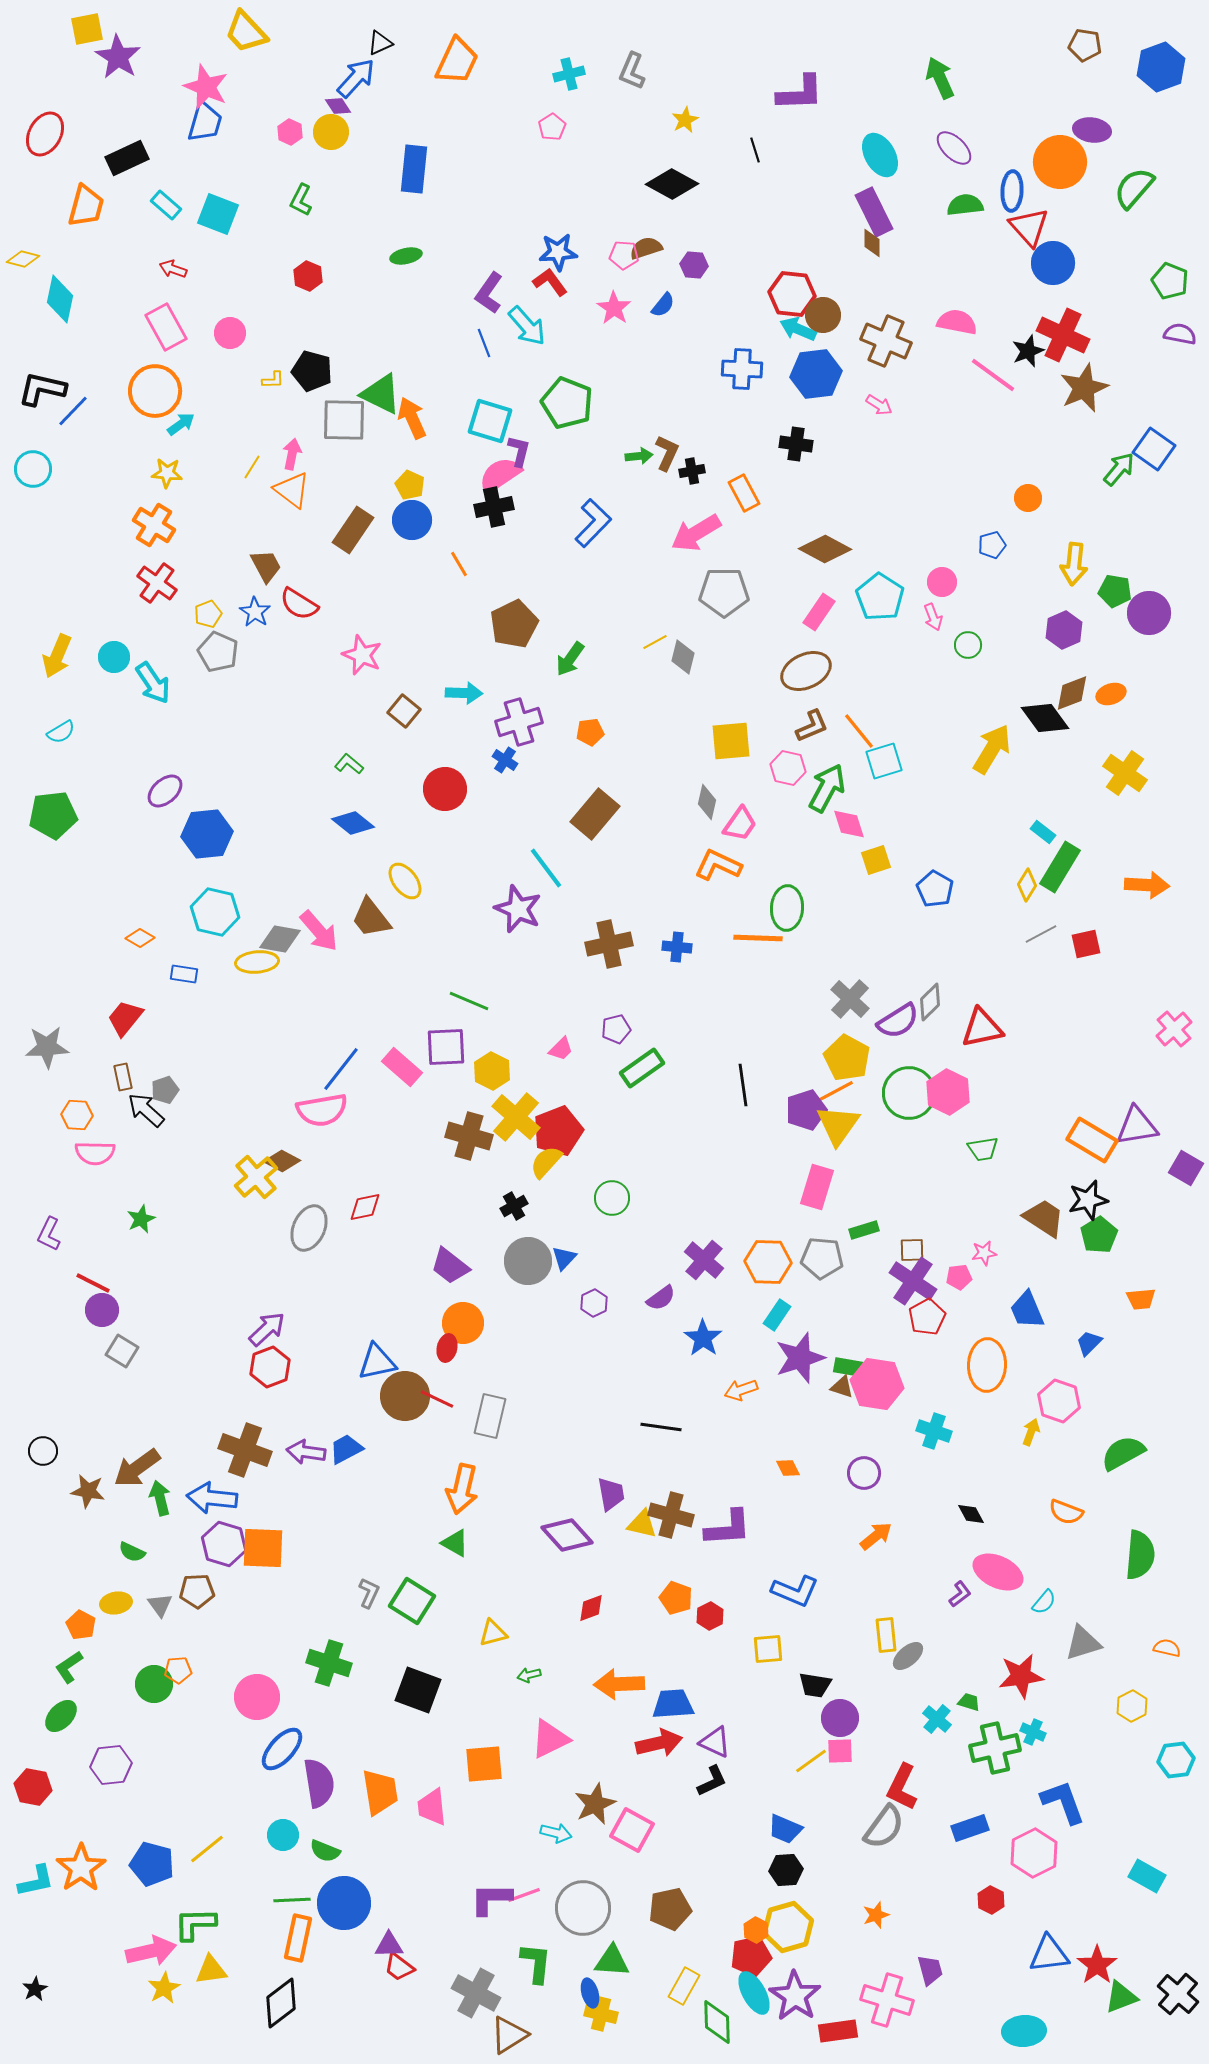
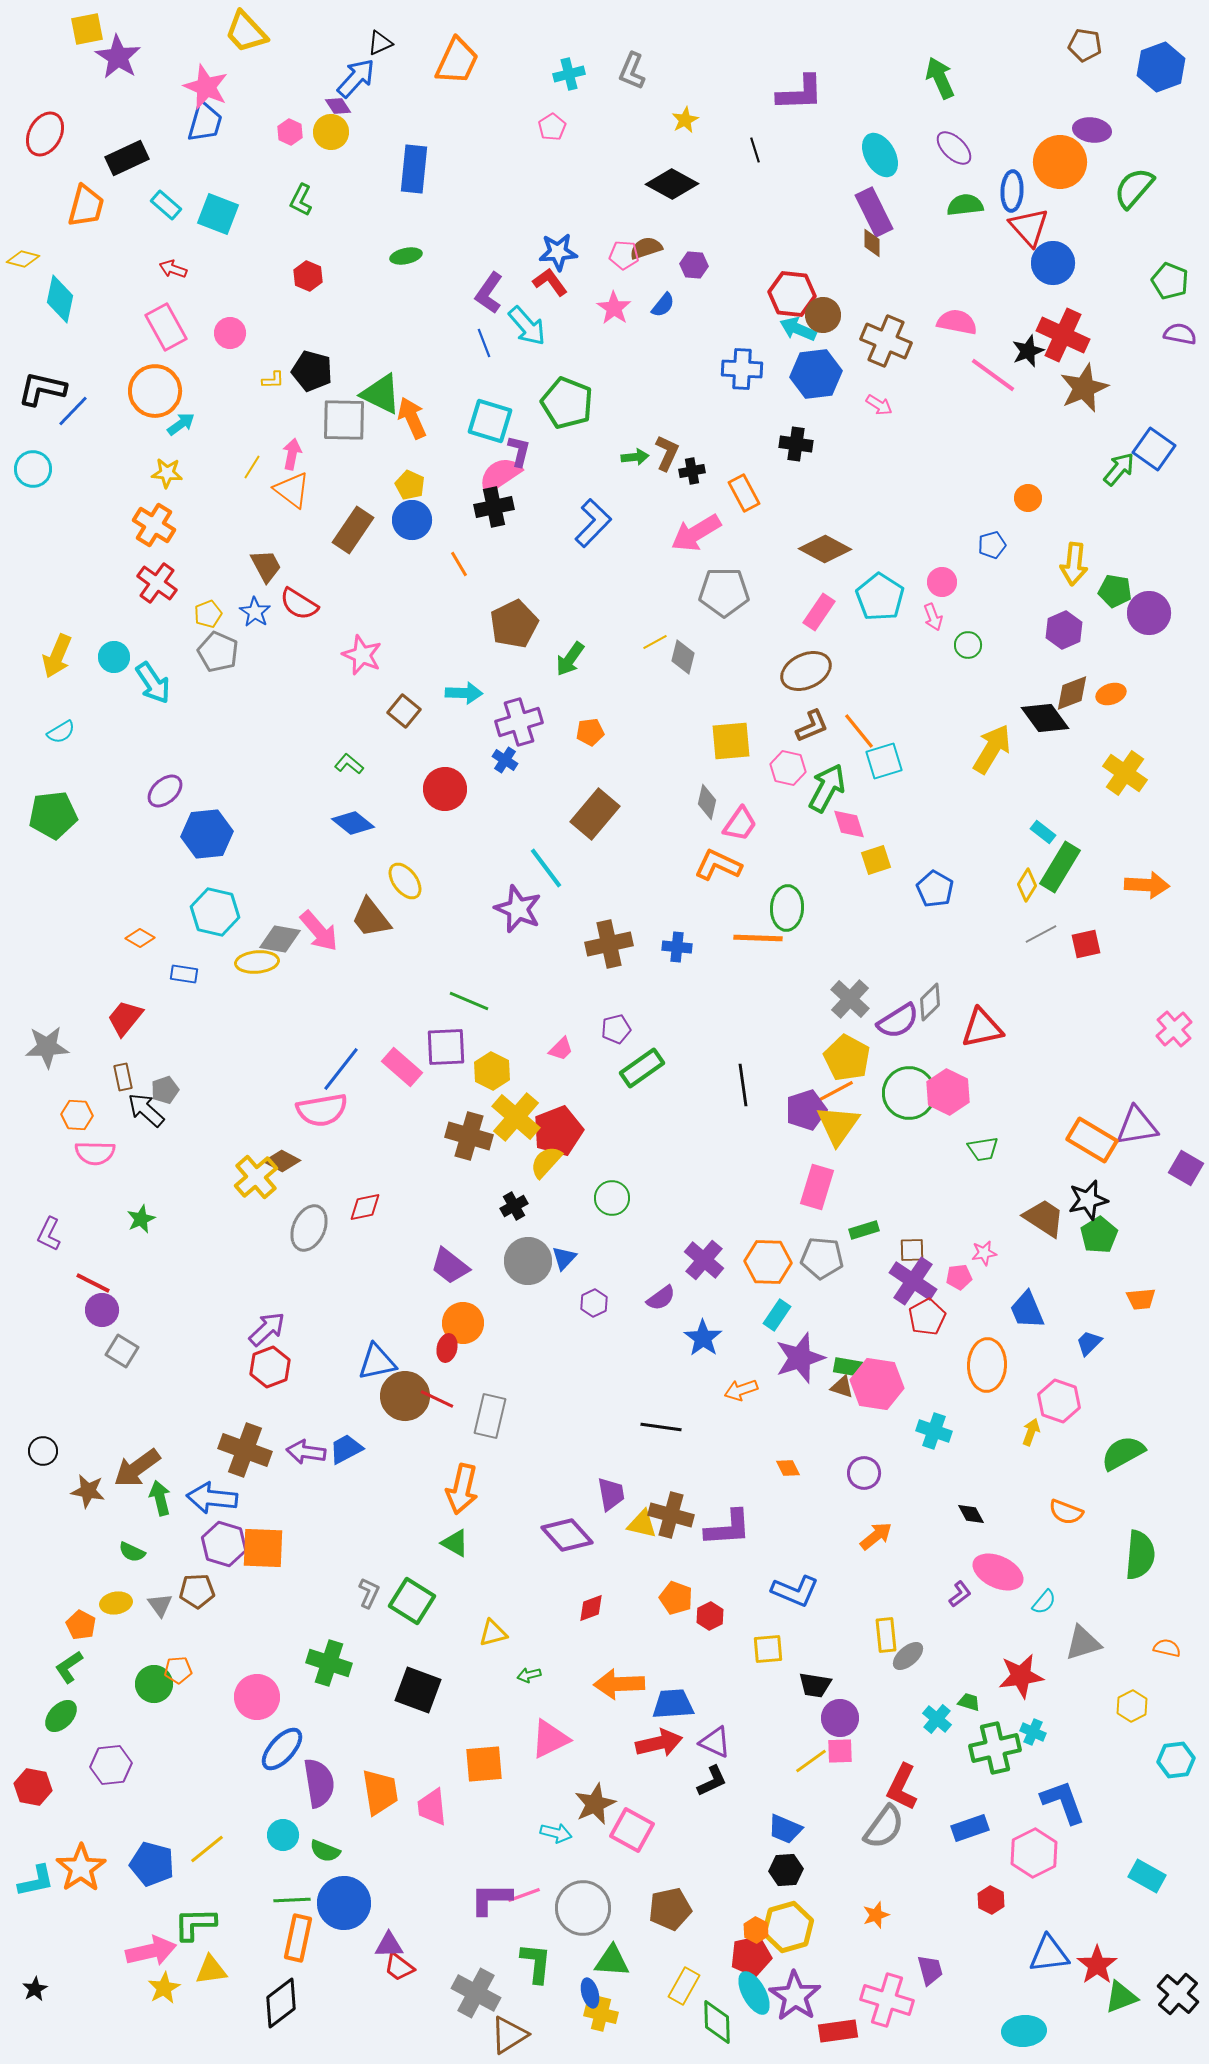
green arrow at (639, 456): moved 4 px left, 1 px down
